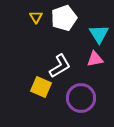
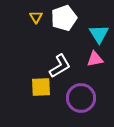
yellow square: rotated 25 degrees counterclockwise
